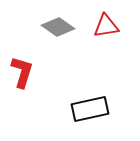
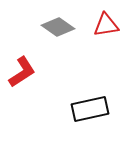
red triangle: moved 1 px up
red L-shape: rotated 40 degrees clockwise
